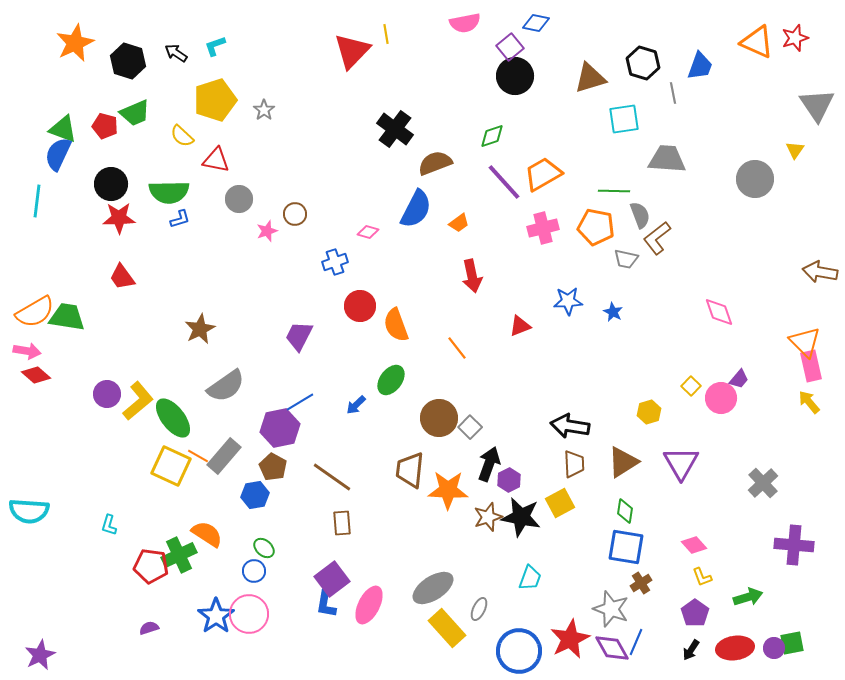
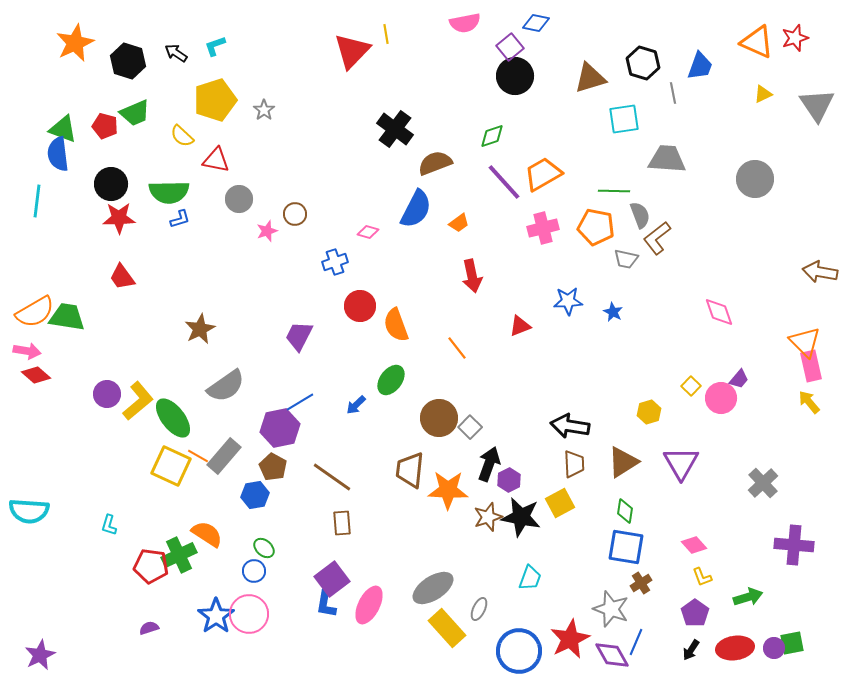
yellow triangle at (795, 150): moved 32 px left, 56 px up; rotated 30 degrees clockwise
blue semicircle at (58, 154): rotated 32 degrees counterclockwise
purple diamond at (612, 648): moved 7 px down
